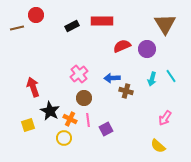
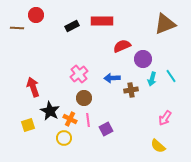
brown triangle: rotated 40 degrees clockwise
brown line: rotated 16 degrees clockwise
purple circle: moved 4 px left, 10 px down
brown cross: moved 5 px right, 1 px up; rotated 24 degrees counterclockwise
